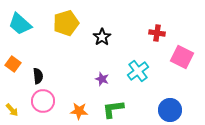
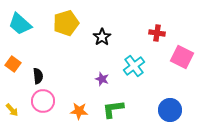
cyan cross: moved 4 px left, 5 px up
